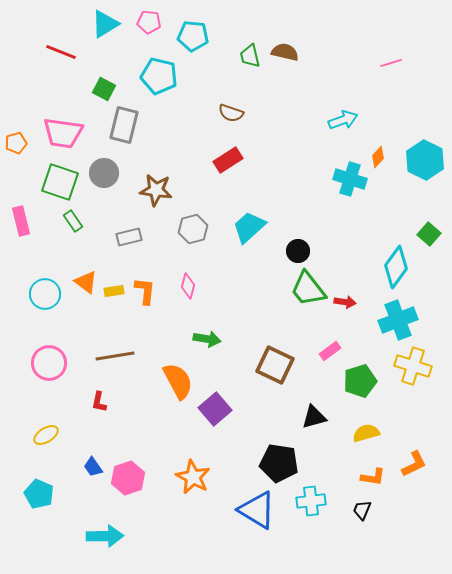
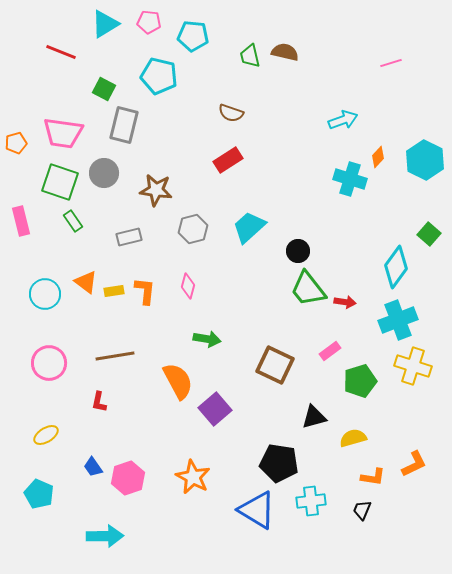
yellow semicircle at (366, 433): moved 13 px left, 5 px down
